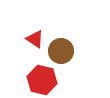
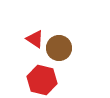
brown circle: moved 2 px left, 3 px up
